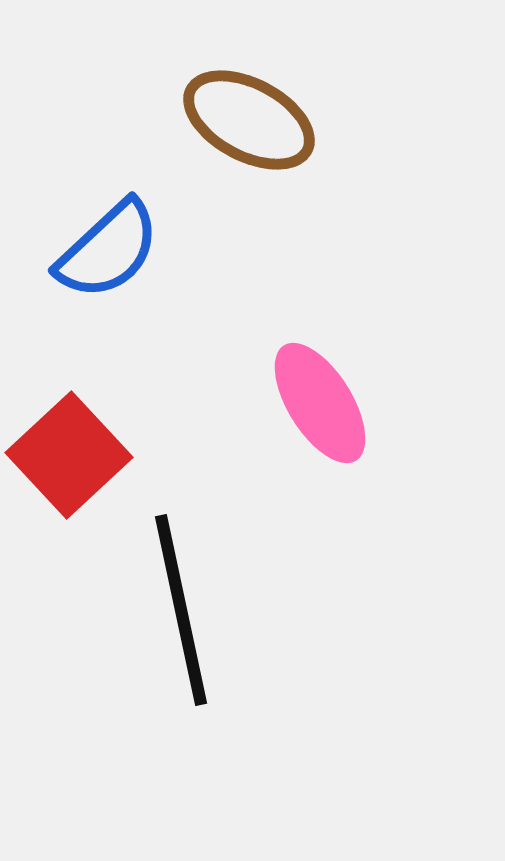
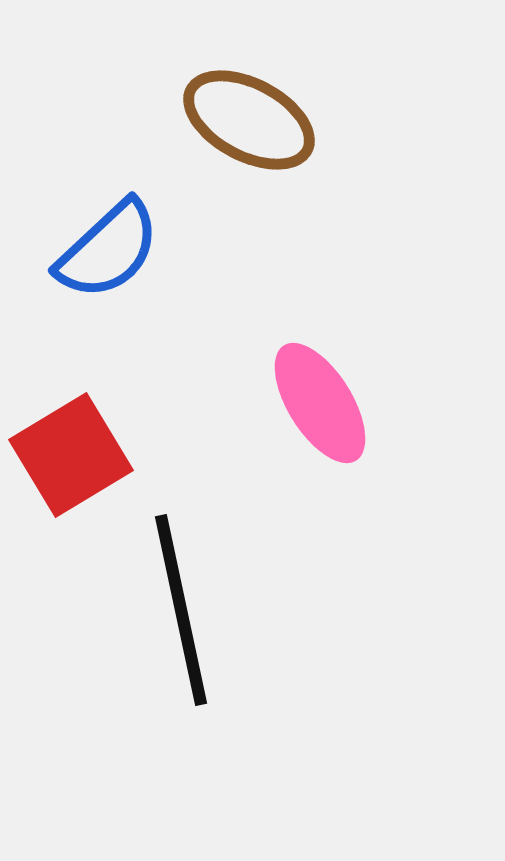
red square: moved 2 px right; rotated 12 degrees clockwise
